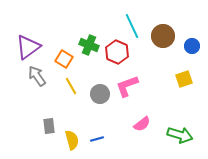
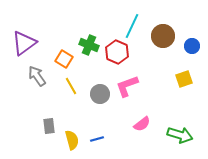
cyan line: rotated 50 degrees clockwise
purple triangle: moved 4 px left, 4 px up
